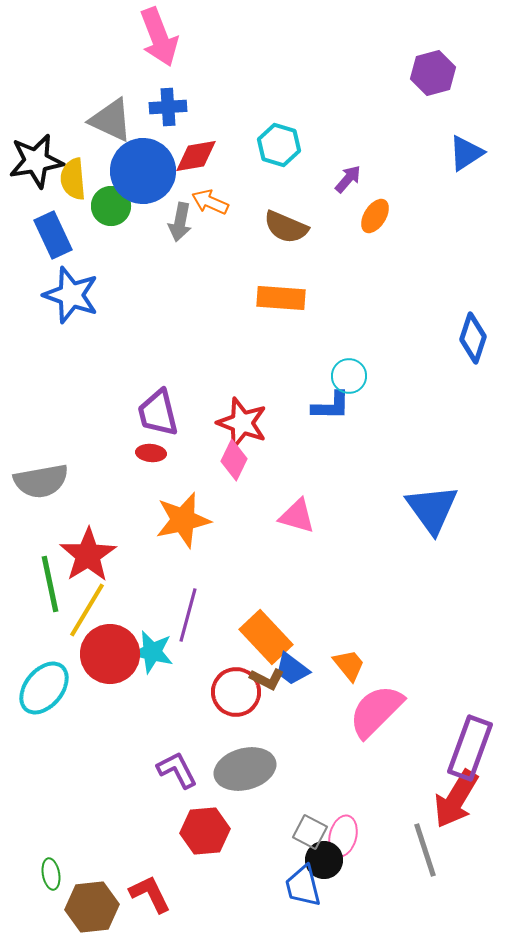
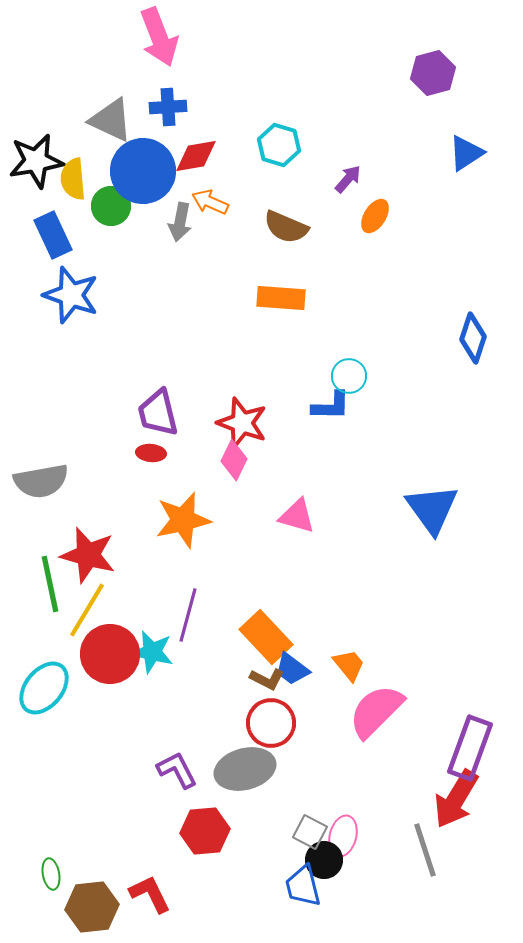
red star at (88, 555): rotated 24 degrees counterclockwise
red circle at (236, 692): moved 35 px right, 31 px down
